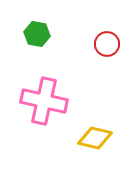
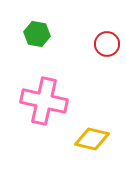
yellow diamond: moved 3 px left, 1 px down
